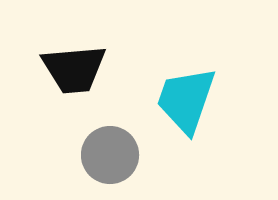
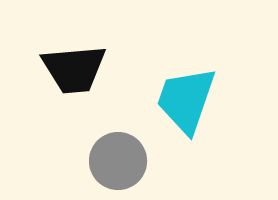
gray circle: moved 8 px right, 6 px down
